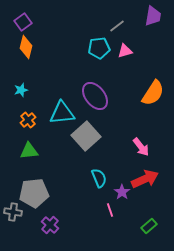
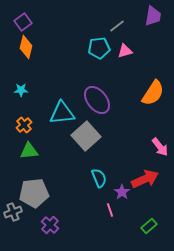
cyan star: rotated 16 degrees clockwise
purple ellipse: moved 2 px right, 4 px down
orange cross: moved 4 px left, 5 px down
pink arrow: moved 19 px right
gray cross: rotated 30 degrees counterclockwise
